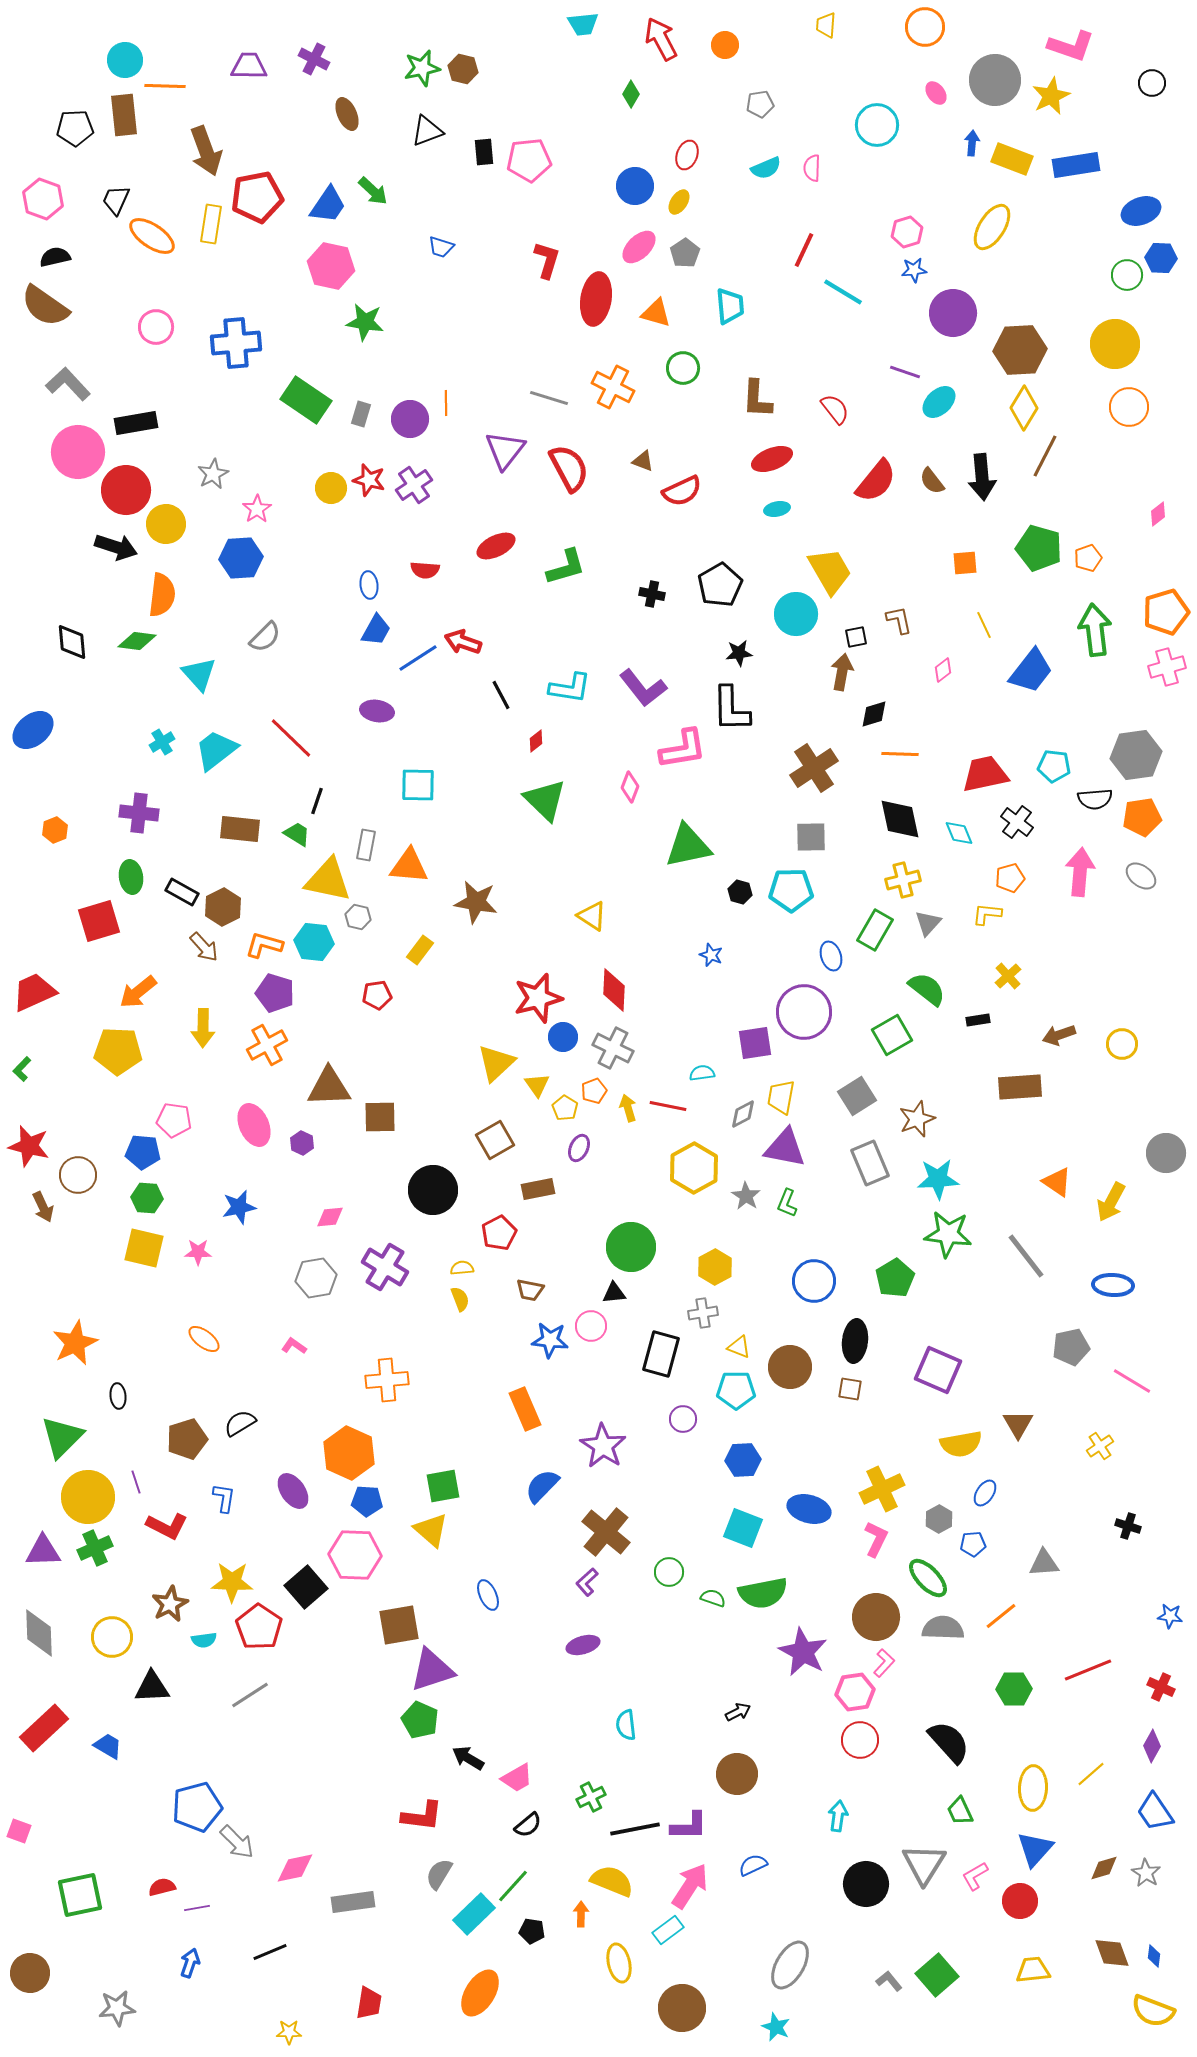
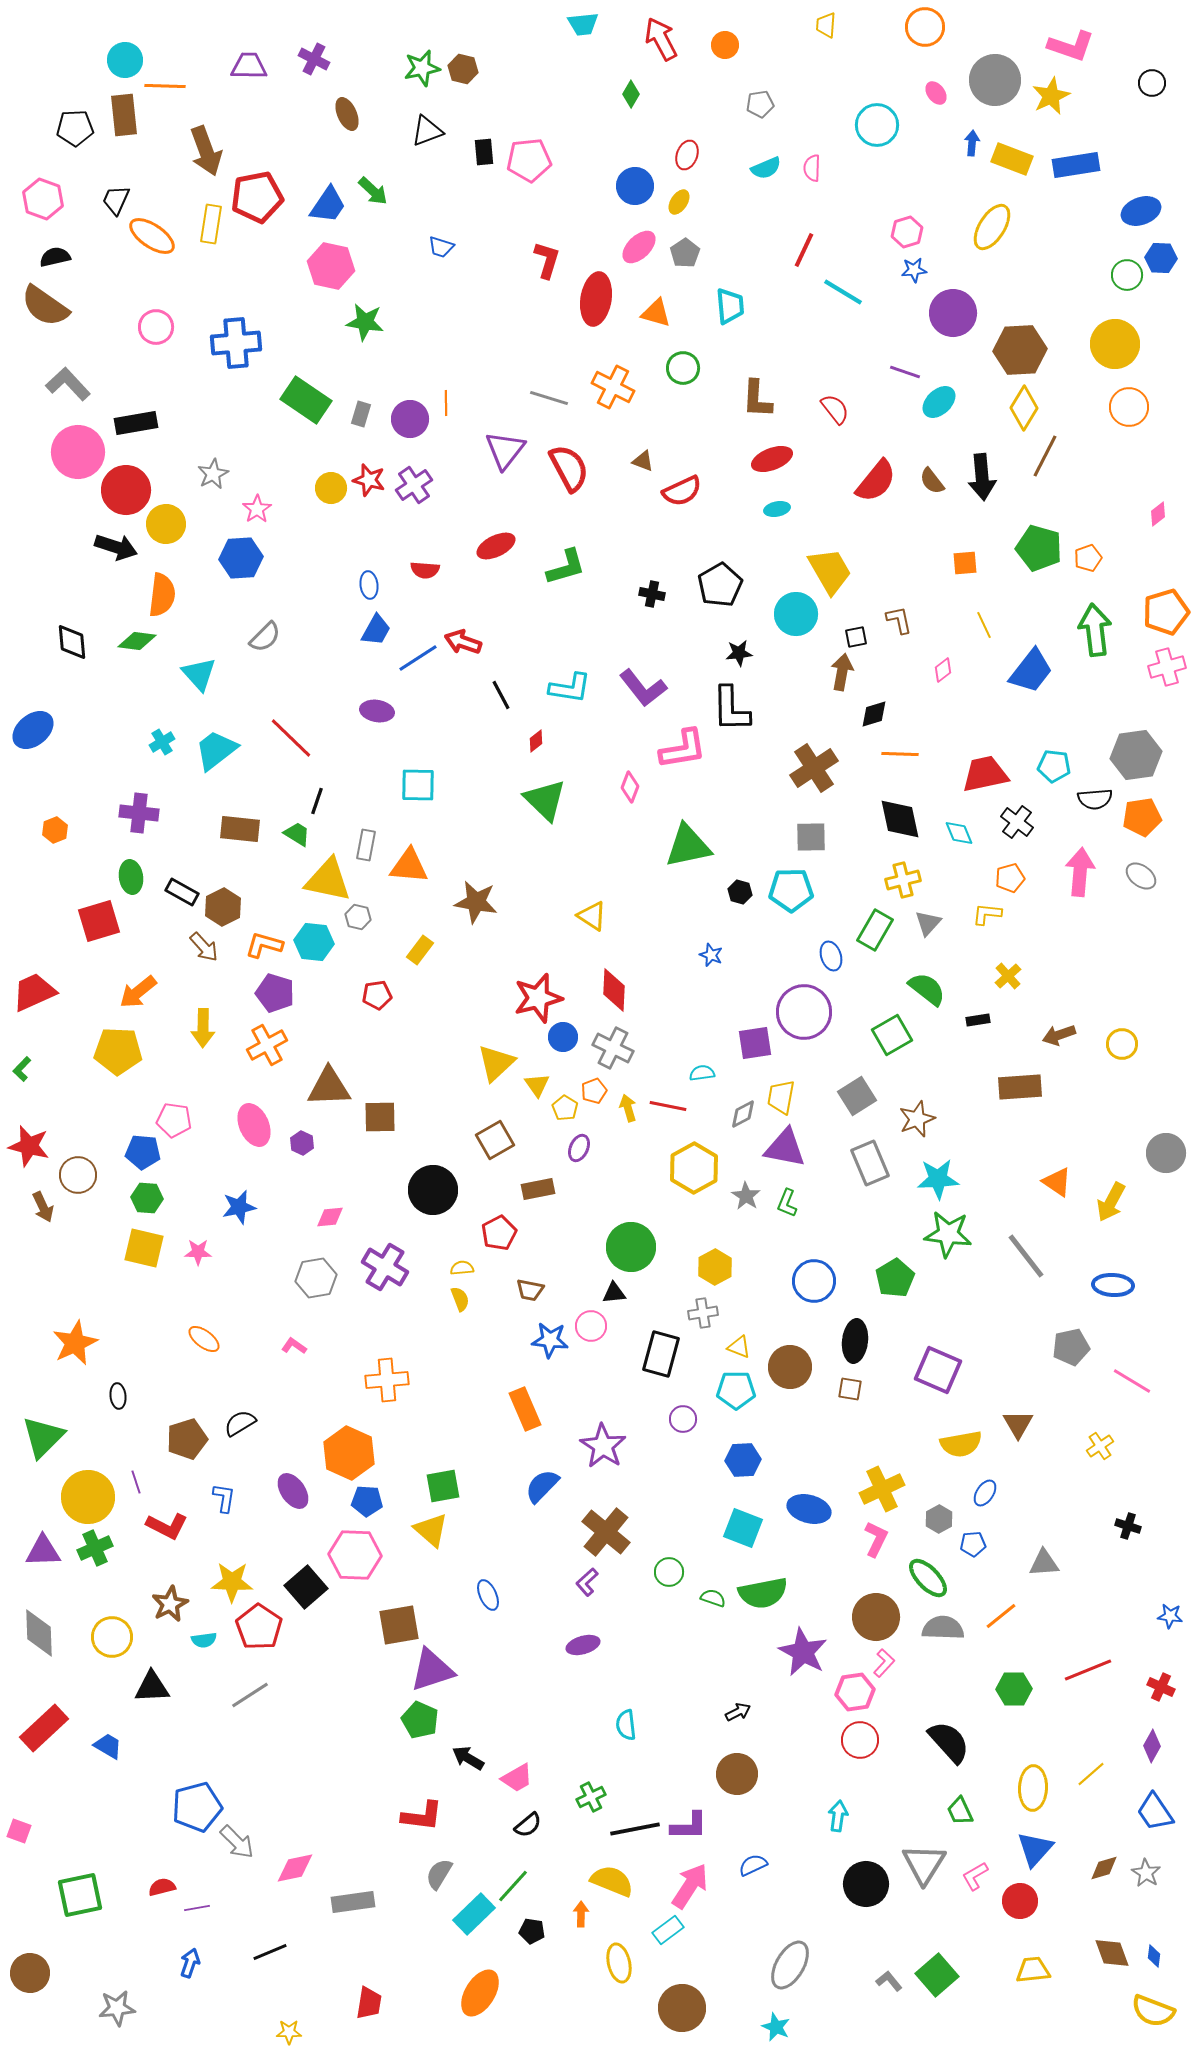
green triangle at (62, 1437): moved 19 px left
